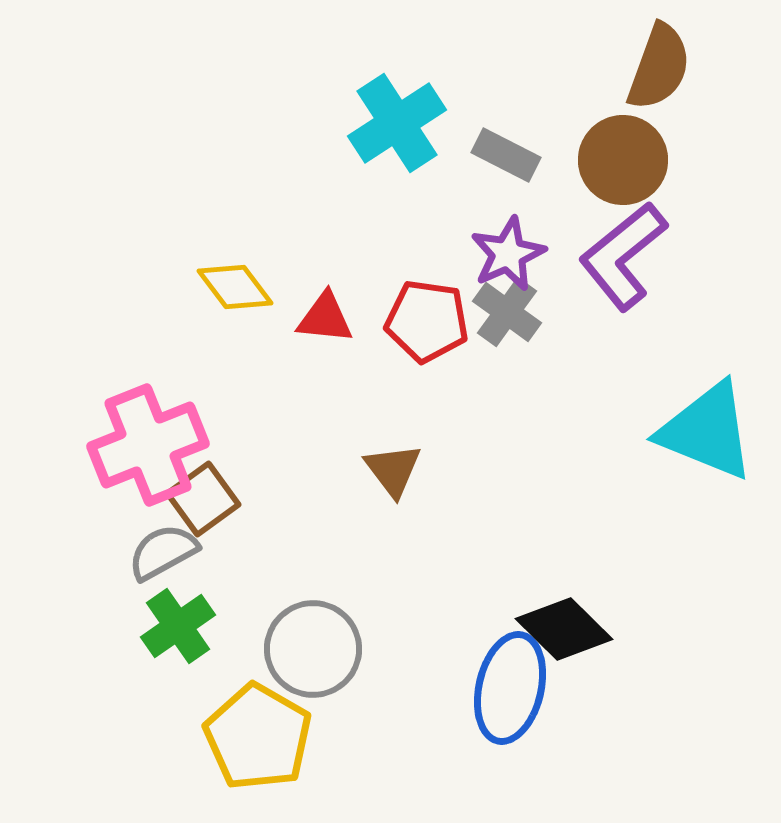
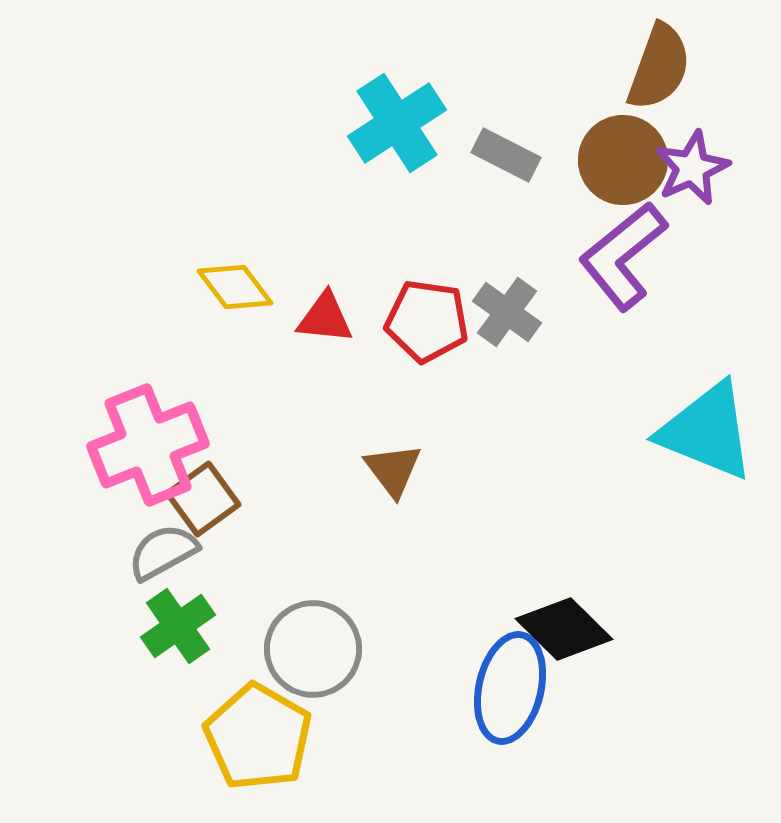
purple star: moved 184 px right, 86 px up
